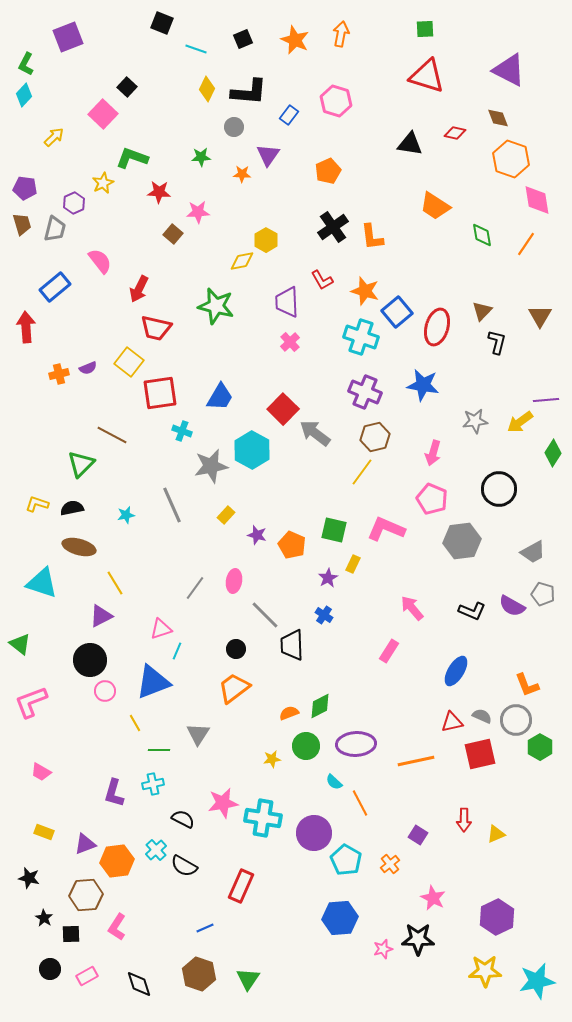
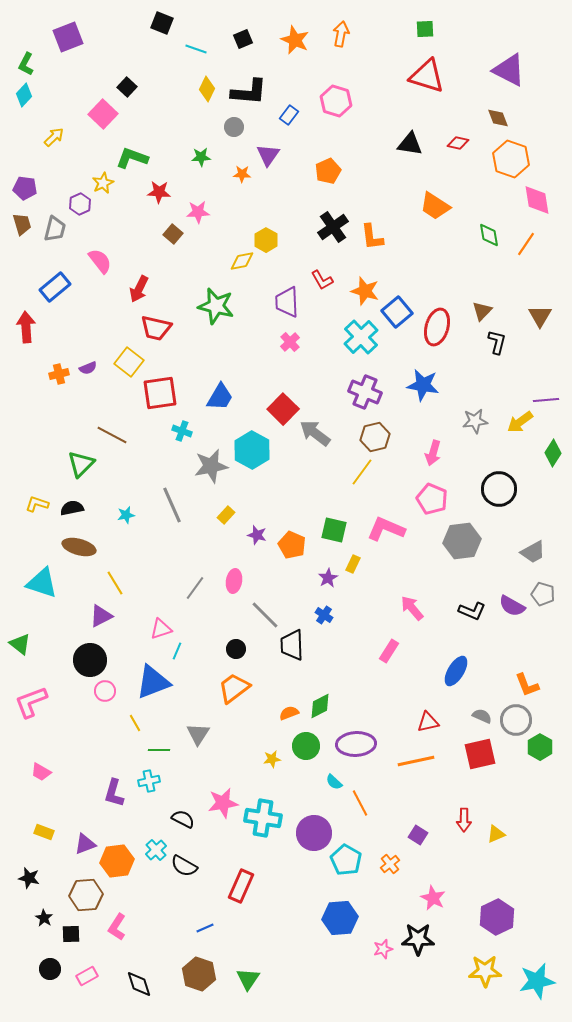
red diamond at (455, 133): moved 3 px right, 10 px down
purple hexagon at (74, 203): moved 6 px right, 1 px down
green diamond at (482, 235): moved 7 px right
cyan cross at (361, 337): rotated 28 degrees clockwise
red triangle at (452, 722): moved 24 px left
cyan cross at (153, 784): moved 4 px left, 3 px up
